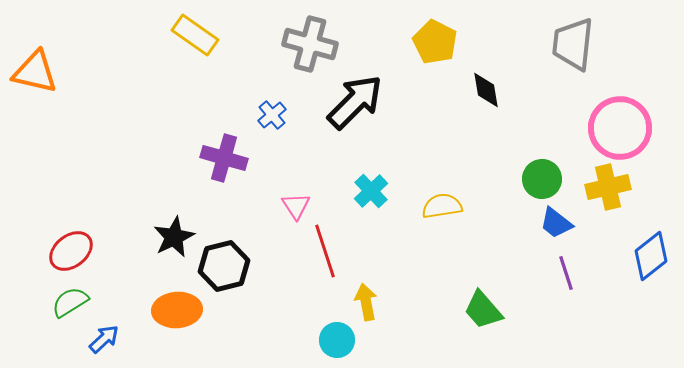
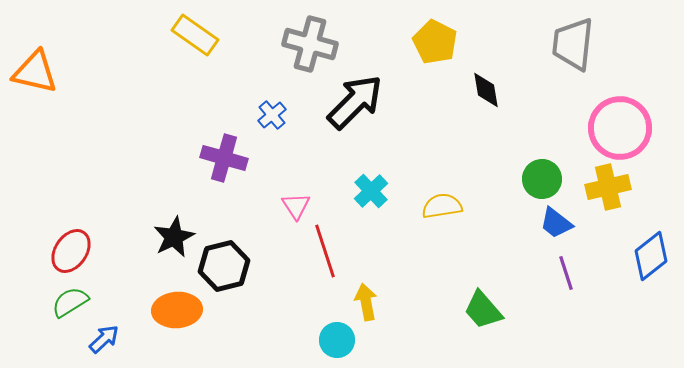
red ellipse: rotated 18 degrees counterclockwise
